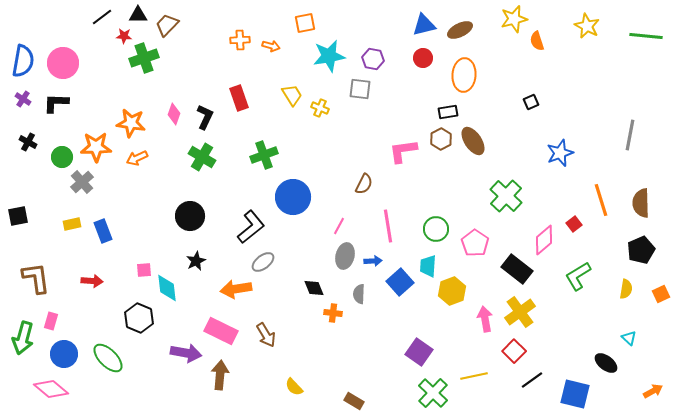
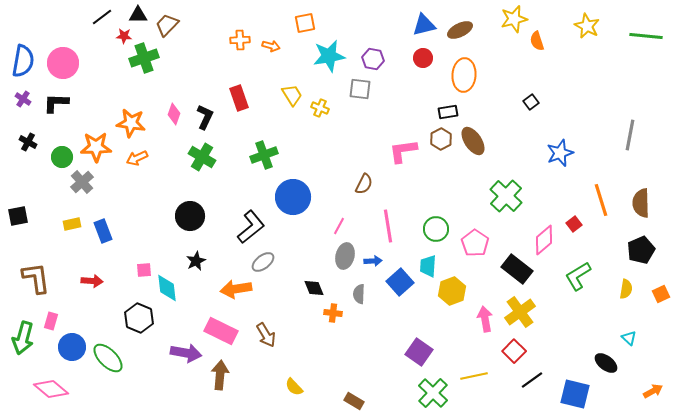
black square at (531, 102): rotated 14 degrees counterclockwise
blue circle at (64, 354): moved 8 px right, 7 px up
